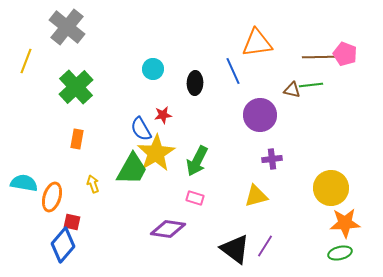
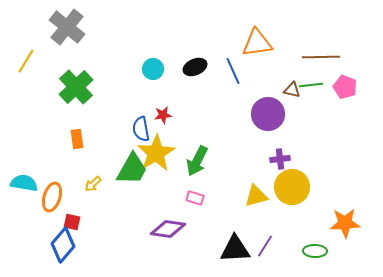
pink pentagon: moved 33 px down
yellow line: rotated 10 degrees clockwise
black ellipse: moved 16 px up; rotated 65 degrees clockwise
purple circle: moved 8 px right, 1 px up
blue semicircle: rotated 20 degrees clockwise
orange rectangle: rotated 18 degrees counterclockwise
purple cross: moved 8 px right
yellow arrow: rotated 114 degrees counterclockwise
yellow circle: moved 39 px left, 1 px up
black triangle: rotated 40 degrees counterclockwise
green ellipse: moved 25 px left, 2 px up; rotated 15 degrees clockwise
